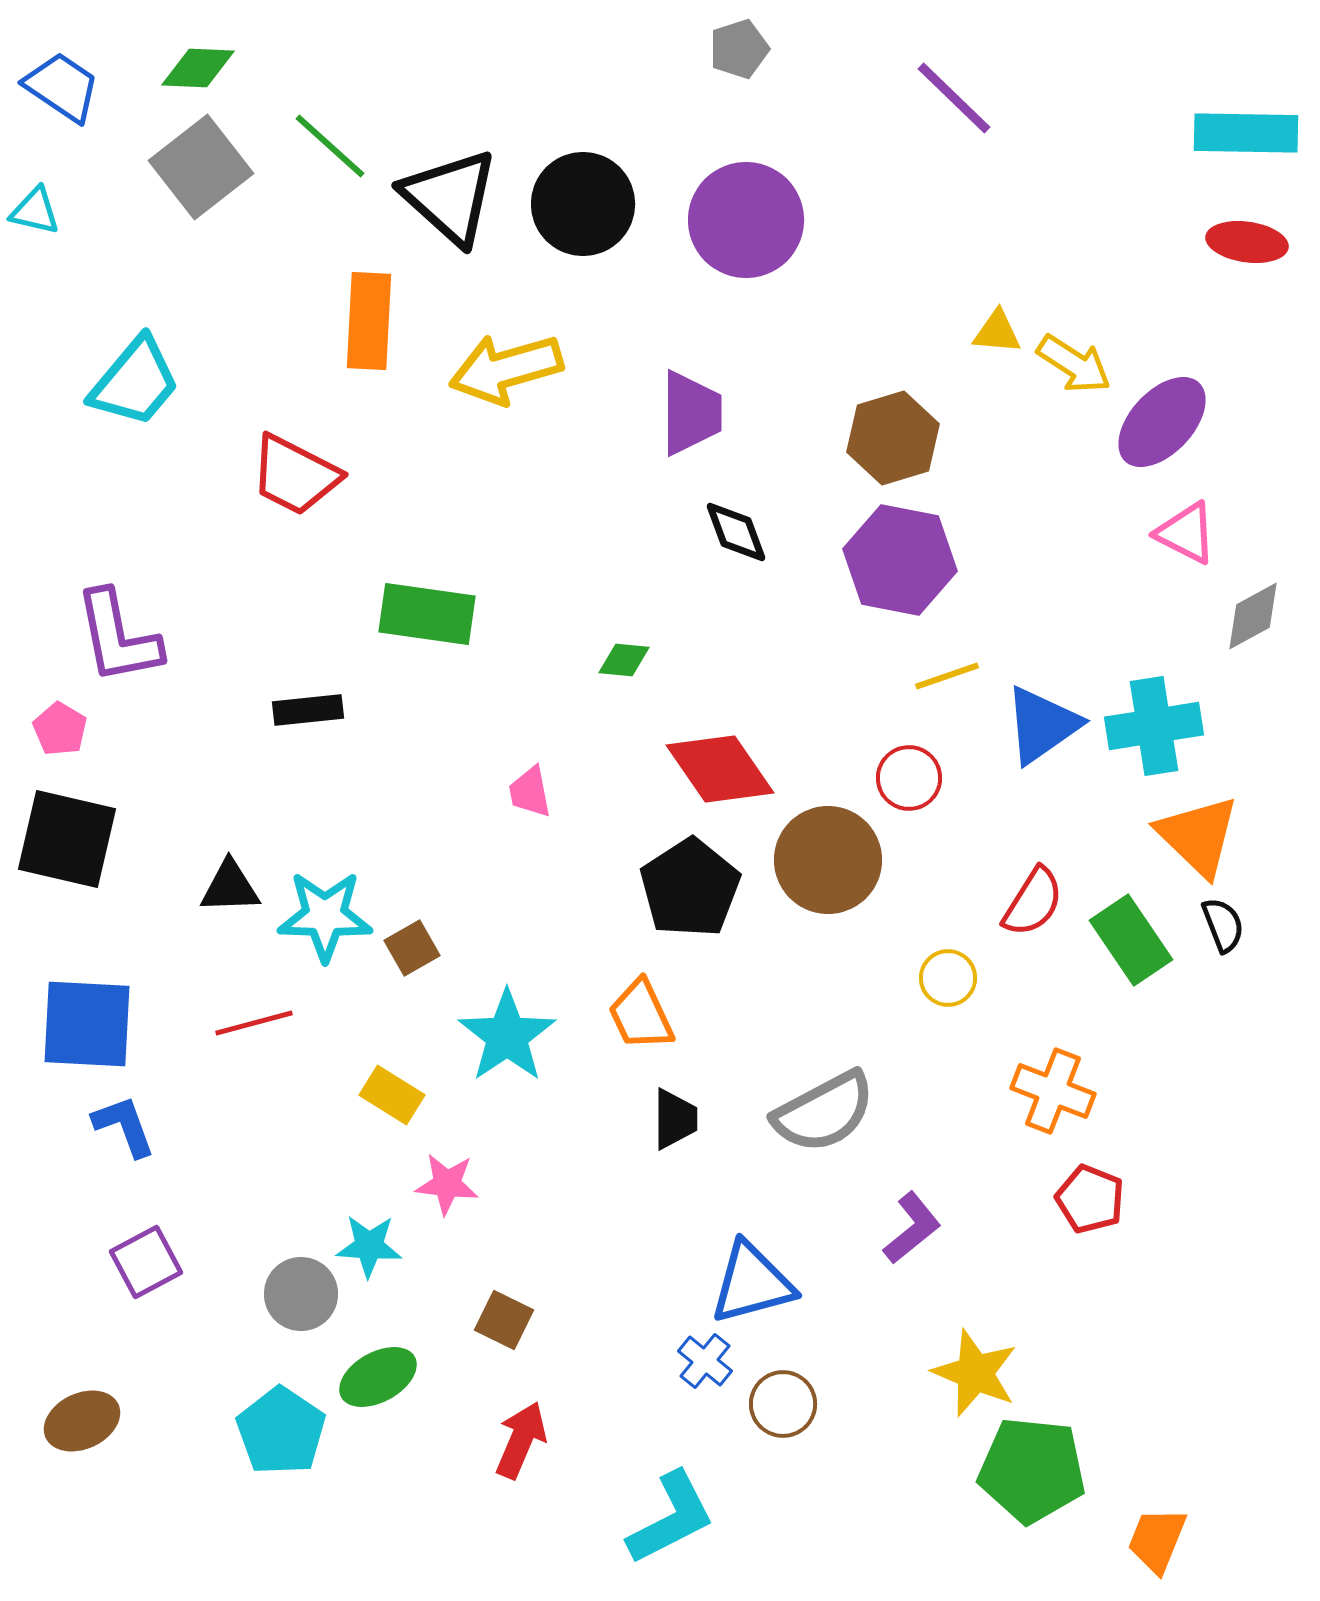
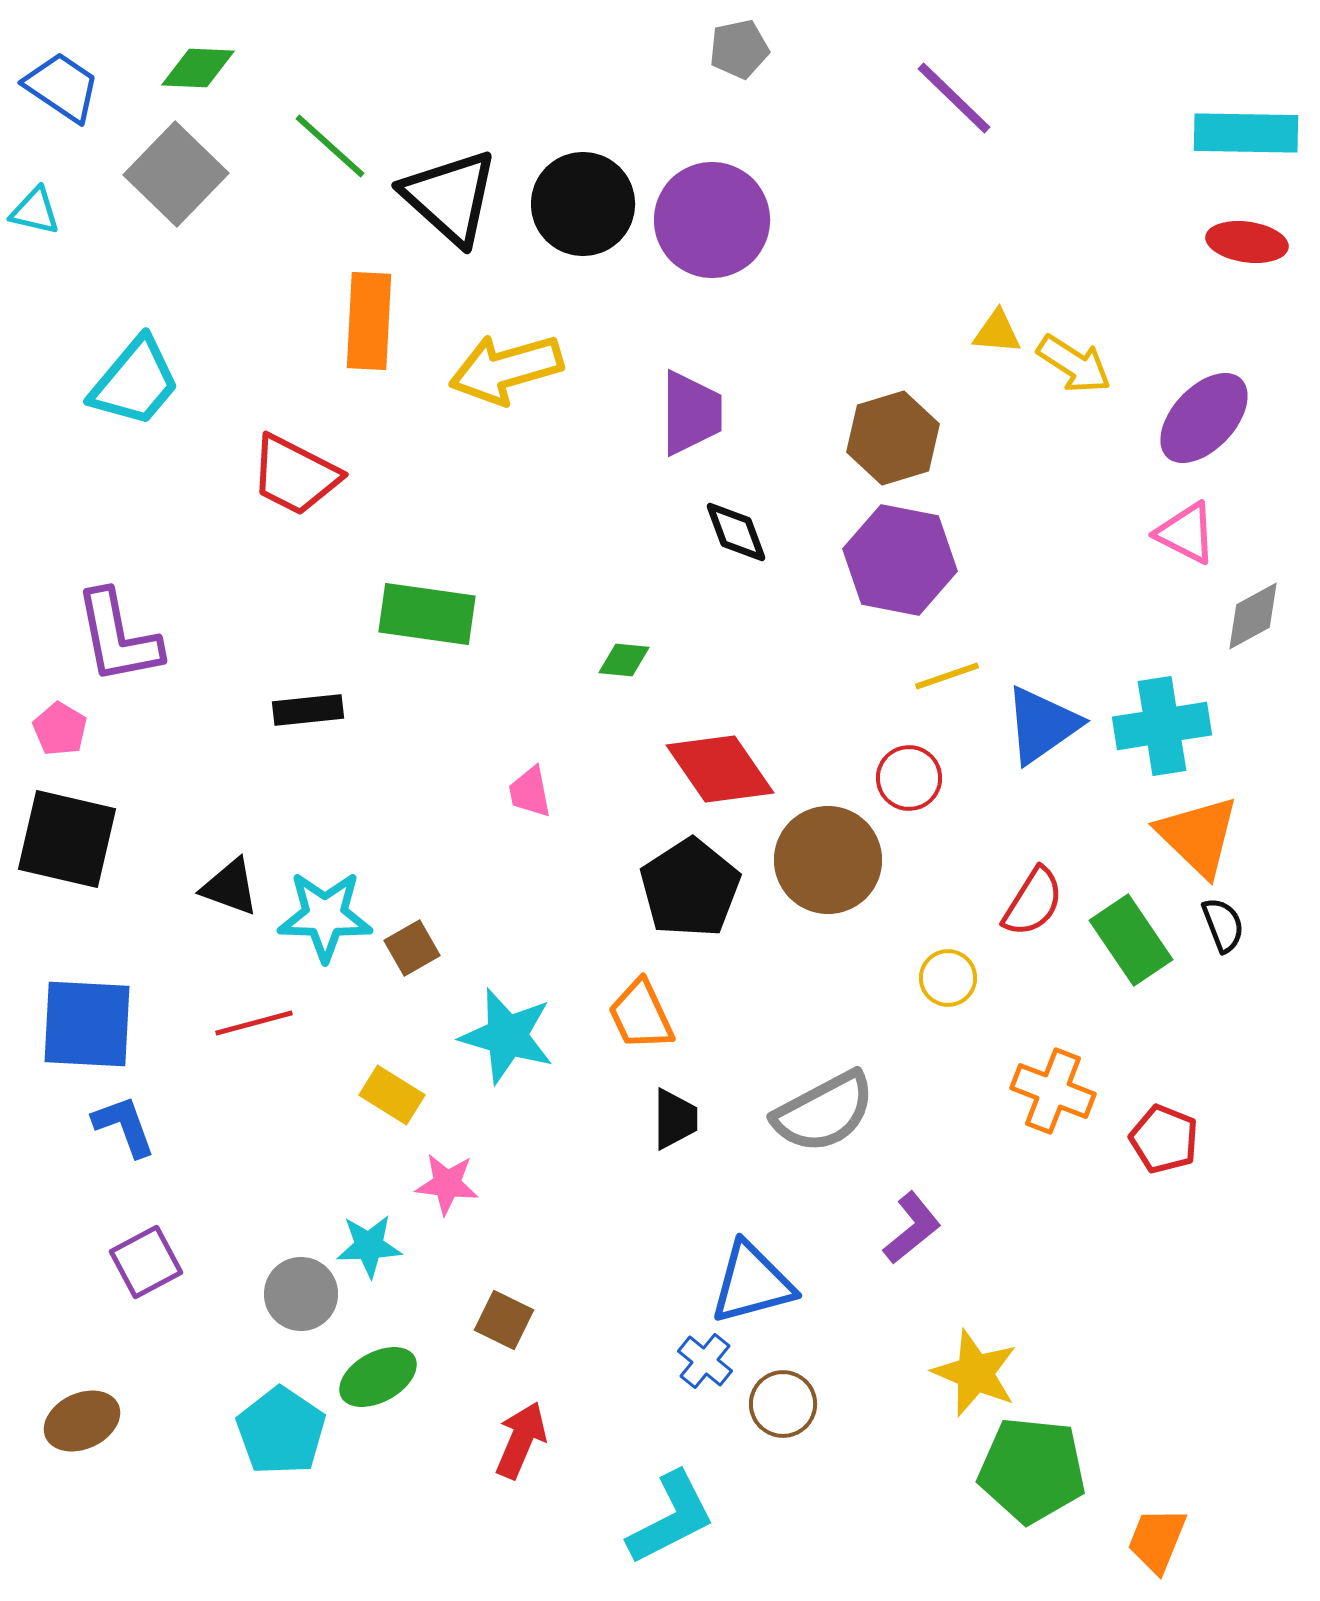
gray pentagon at (739, 49): rotated 6 degrees clockwise
gray square at (201, 167): moved 25 px left, 7 px down; rotated 8 degrees counterclockwise
purple circle at (746, 220): moved 34 px left
purple ellipse at (1162, 422): moved 42 px right, 4 px up
cyan cross at (1154, 726): moved 8 px right
black triangle at (230, 887): rotated 22 degrees clockwise
cyan star at (507, 1036): rotated 22 degrees counterclockwise
red pentagon at (1090, 1199): moved 74 px right, 60 px up
cyan star at (369, 1246): rotated 6 degrees counterclockwise
